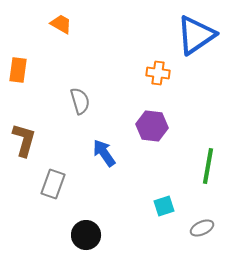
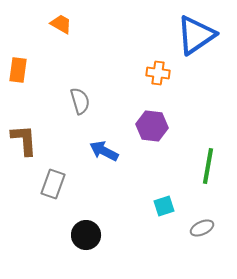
brown L-shape: rotated 20 degrees counterclockwise
blue arrow: moved 2 px up; rotated 28 degrees counterclockwise
